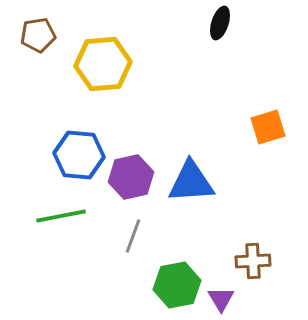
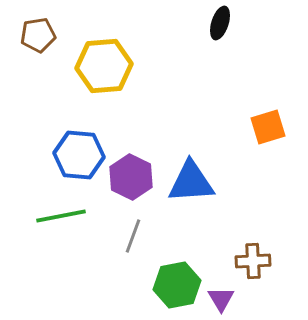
yellow hexagon: moved 1 px right, 2 px down
purple hexagon: rotated 21 degrees counterclockwise
